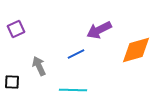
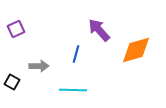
purple arrow: rotated 75 degrees clockwise
blue line: rotated 48 degrees counterclockwise
gray arrow: rotated 114 degrees clockwise
black square: rotated 28 degrees clockwise
